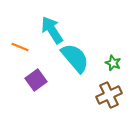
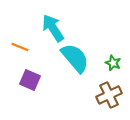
cyan arrow: moved 1 px right, 2 px up
purple square: moved 6 px left; rotated 30 degrees counterclockwise
